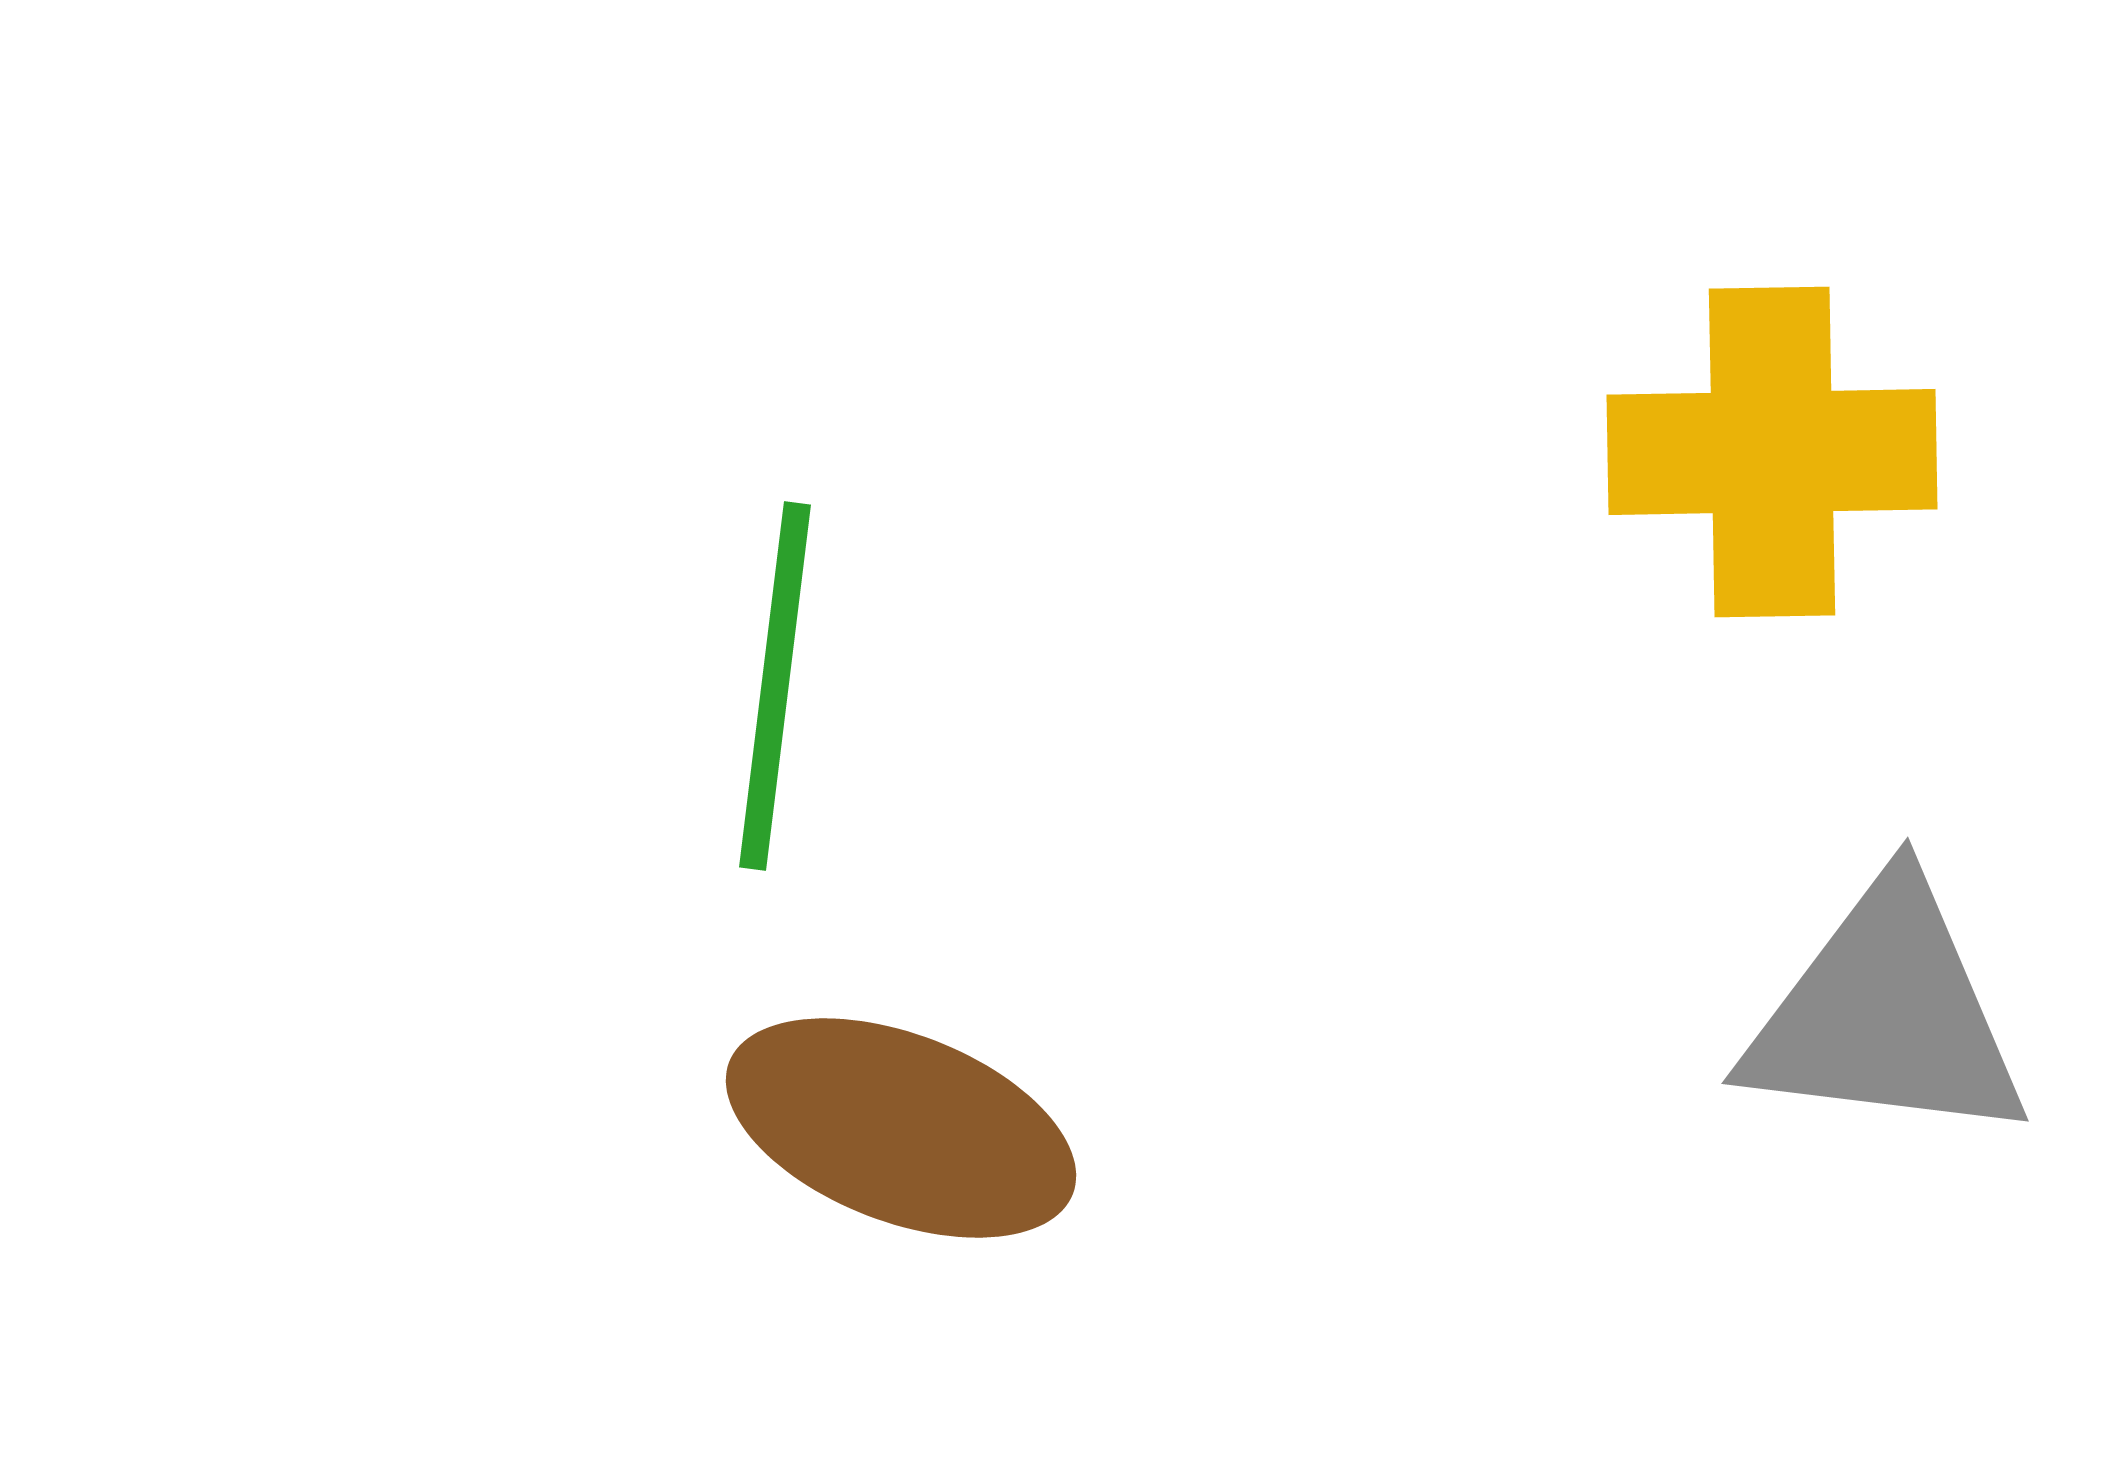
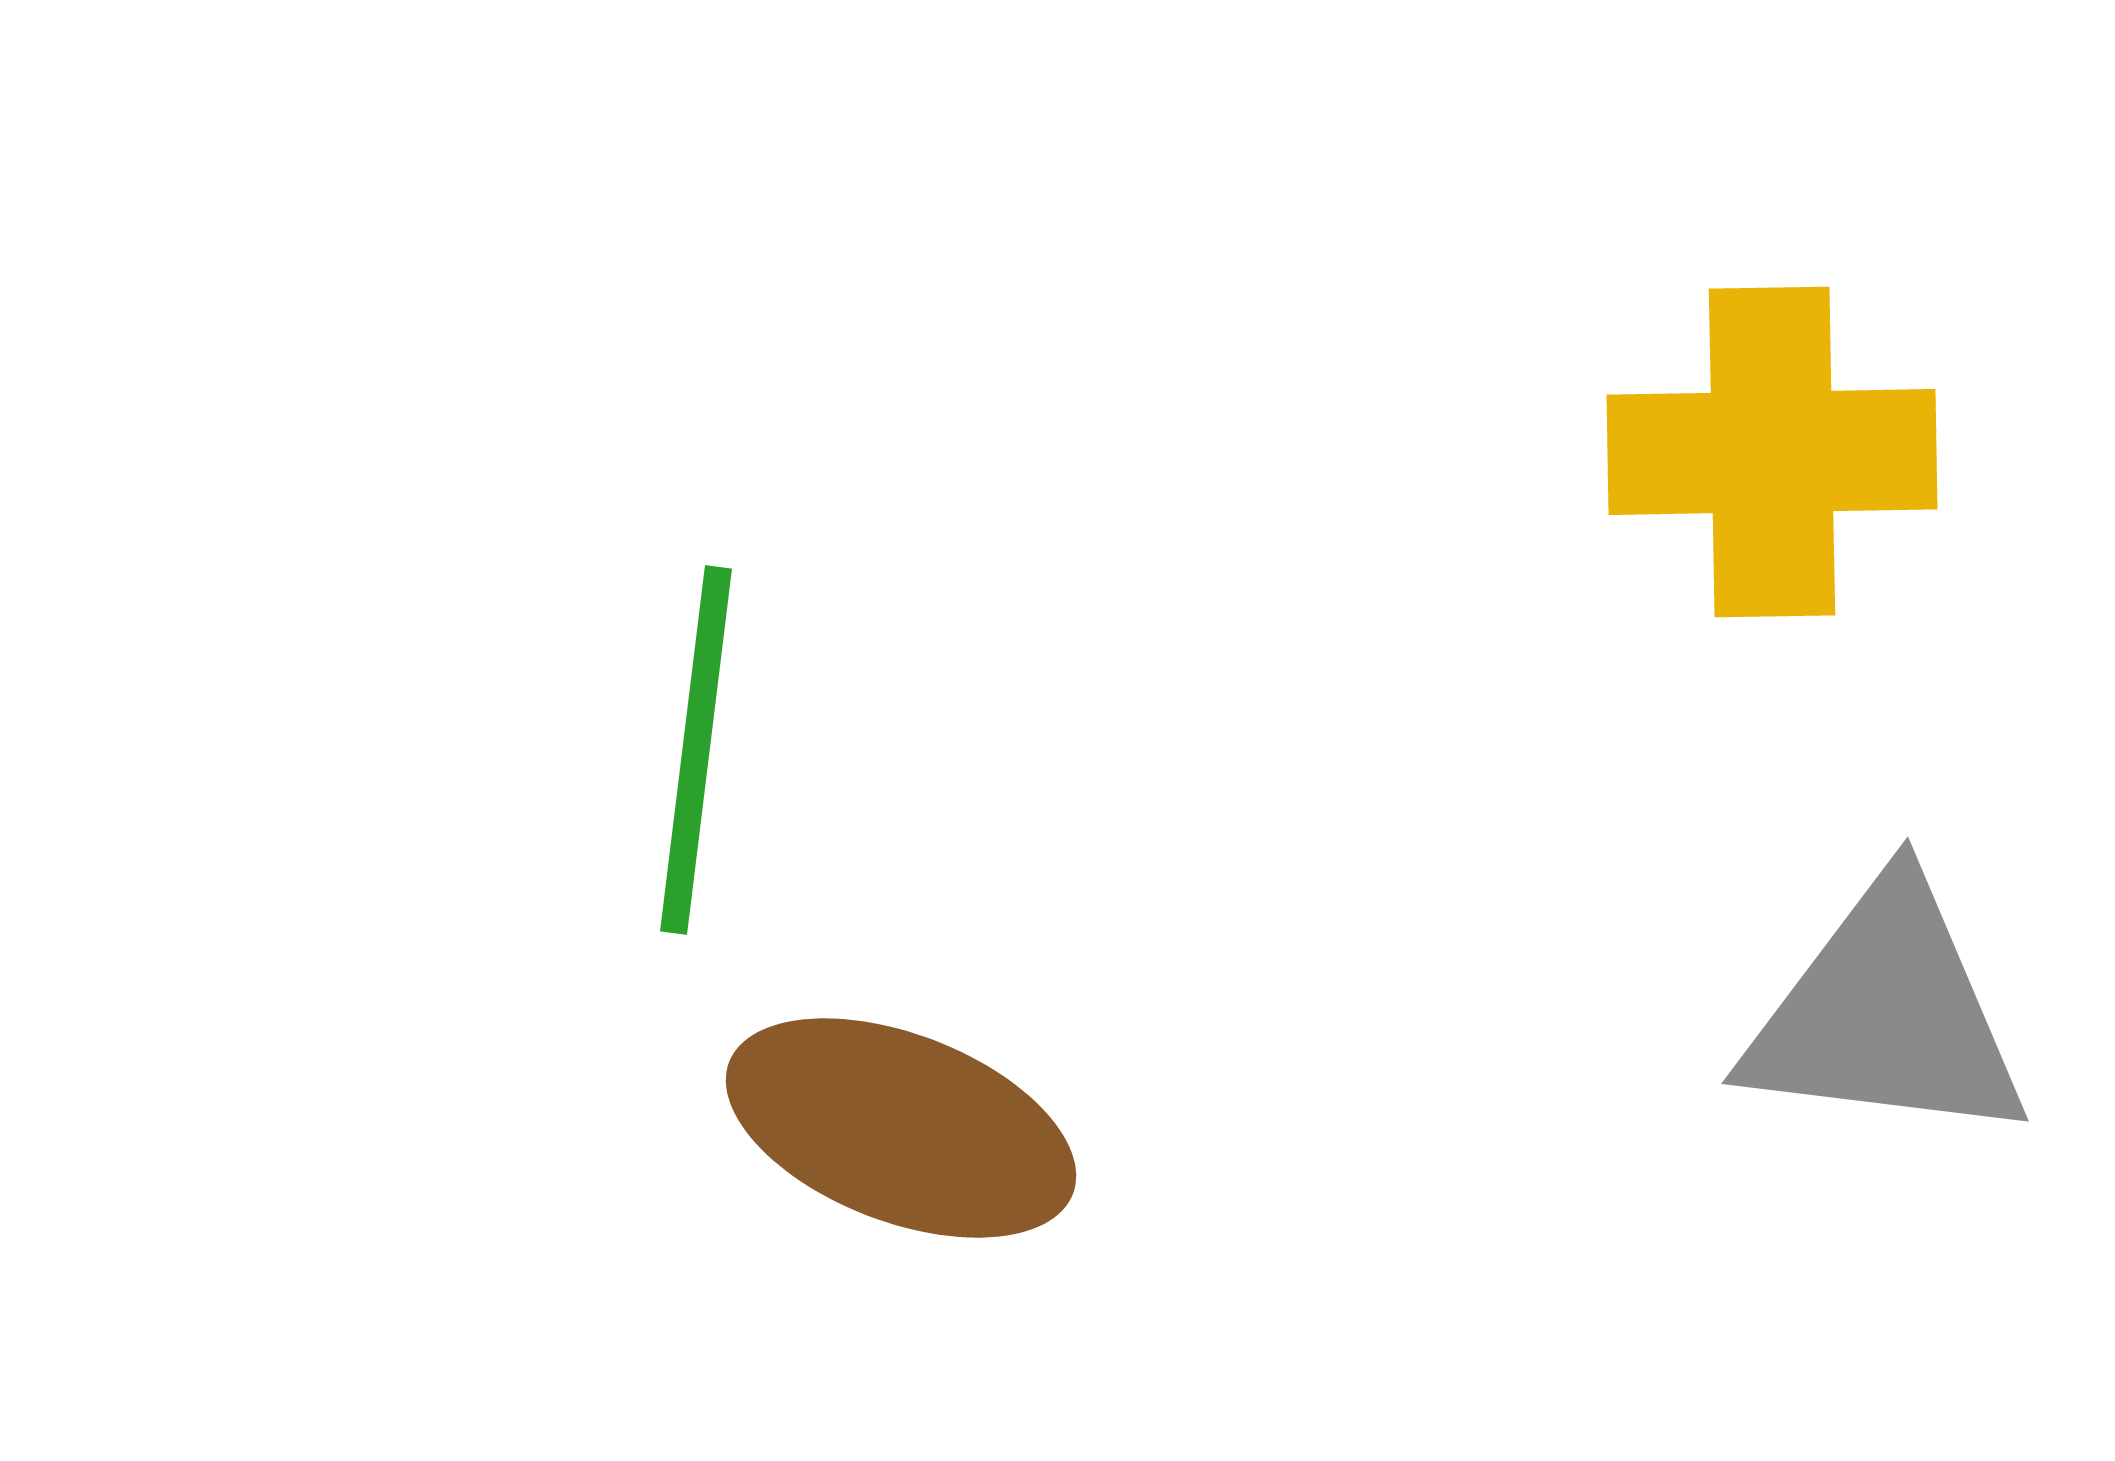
green line: moved 79 px left, 64 px down
